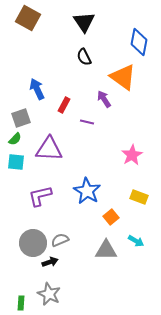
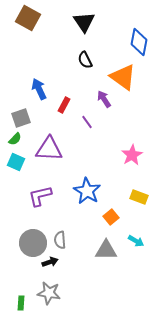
black semicircle: moved 1 px right, 3 px down
blue arrow: moved 2 px right
purple line: rotated 40 degrees clockwise
cyan square: rotated 18 degrees clockwise
gray semicircle: rotated 72 degrees counterclockwise
gray star: moved 1 px up; rotated 15 degrees counterclockwise
